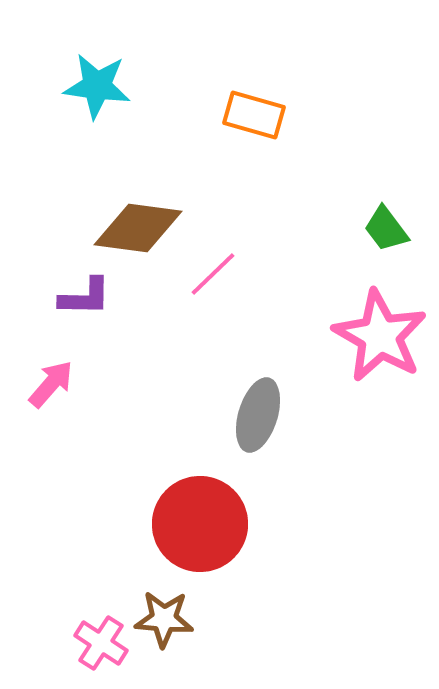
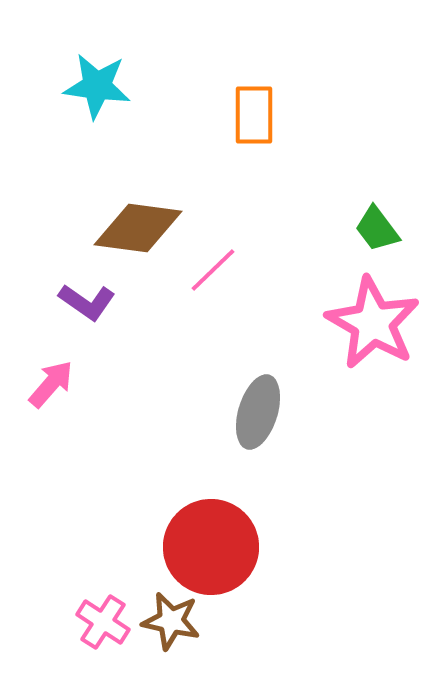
orange rectangle: rotated 74 degrees clockwise
green trapezoid: moved 9 px left
pink line: moved 4 px up
purple L-shape: moved 2 px right, 5 px down; rotated 34 degrees clockwise
pink star: moved 7 px left, 13 px up
gray ellipse: moved 3 px up
red circle: moved 11 px right, 23 px down
brown star: moved 7 px right, 2 px down; rotated 8 degrees clockwise
pink cross: moved 2 px right, 21 px up
